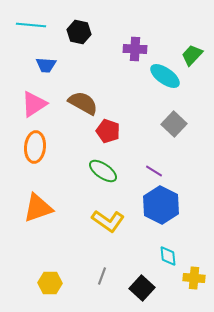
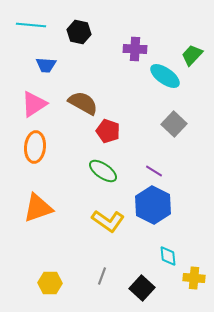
blue hexagon: moved 8 px left
